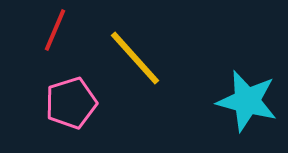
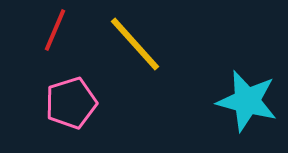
yellow line: moved 14 px up
